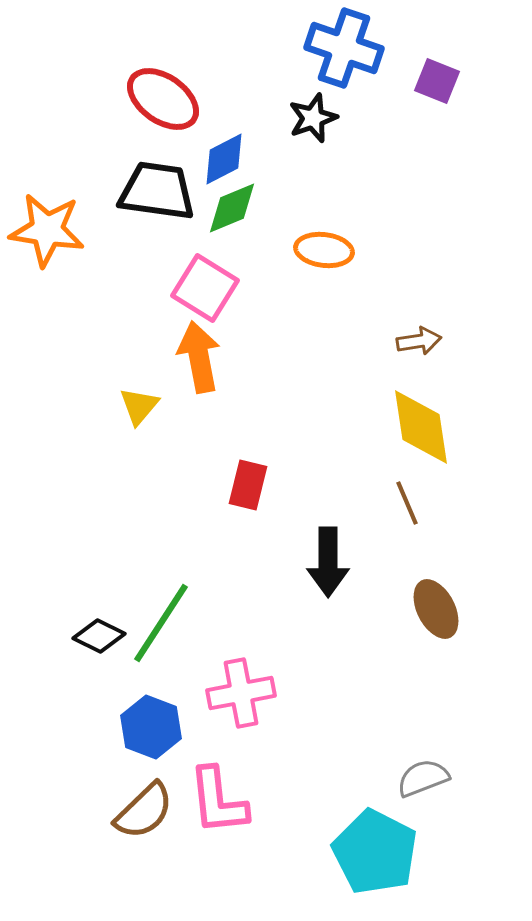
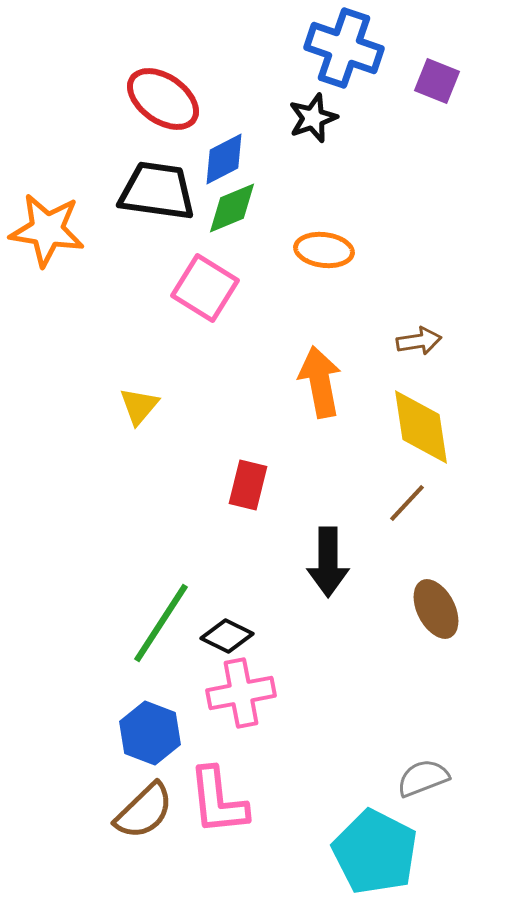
orange arrow: moved 121 px right, 25 px down
brown line: rotated 66 degrees clockwise
black diamond: moved 128 px right
blue hexagon: moved 1 px left, 6 px down
